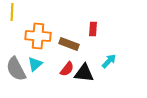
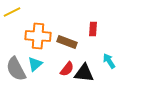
yellow line: rotated 60 degrees clockwise
brown rectangle: moved 2 px left, 2 px up
cyan arrow: rotated 77 degrees counterclockwise
